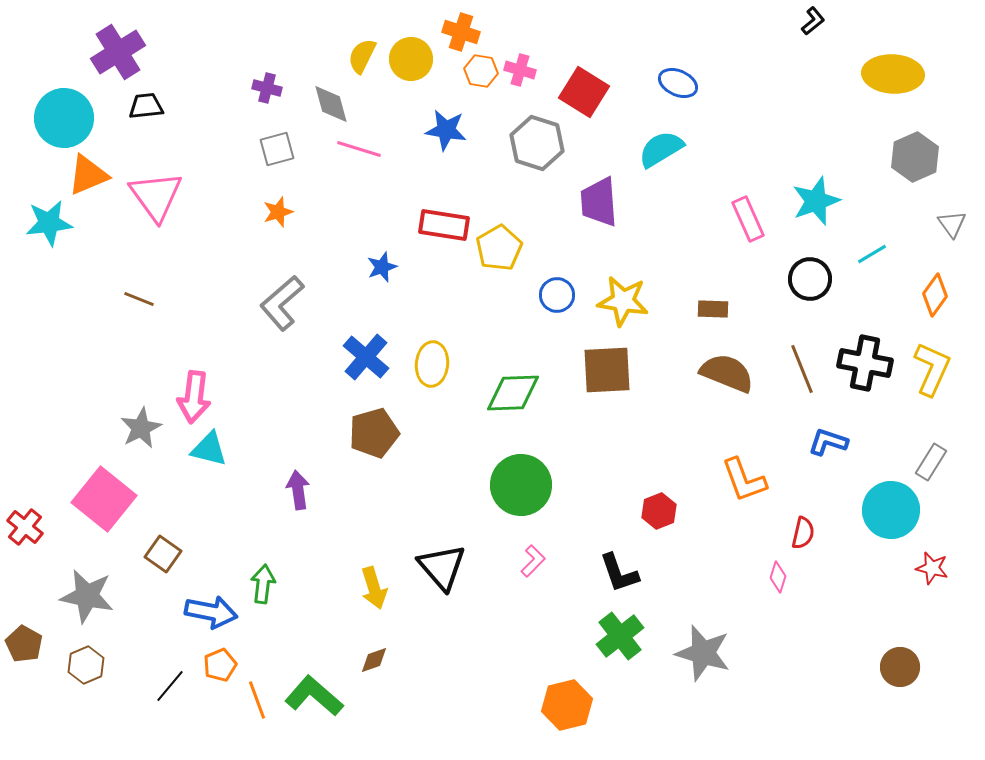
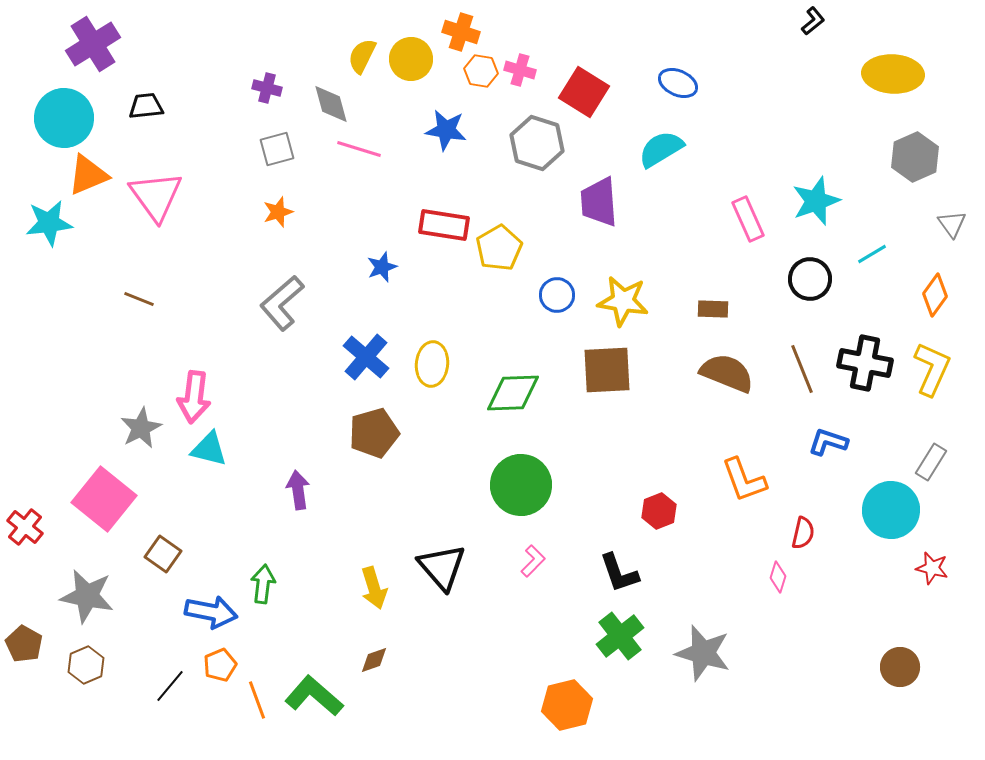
purple cross at (118, 52): moved 25 px left, 8 px up
